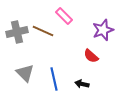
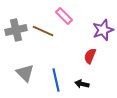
gray cross: moved 1 px left, 2 px up
red semicircle: moved 1 px left; rotated 70 degrees clockwise
blue line: moved 2 px right, 1 px down
